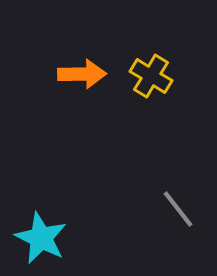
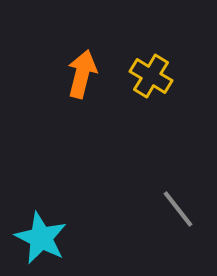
orange arrow: rotated 75 degrees counterclockwise
